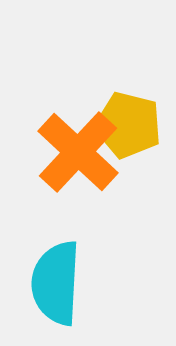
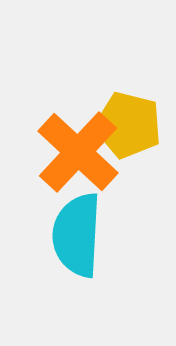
cyan semicircle: moved 21 px right, 48 px up
